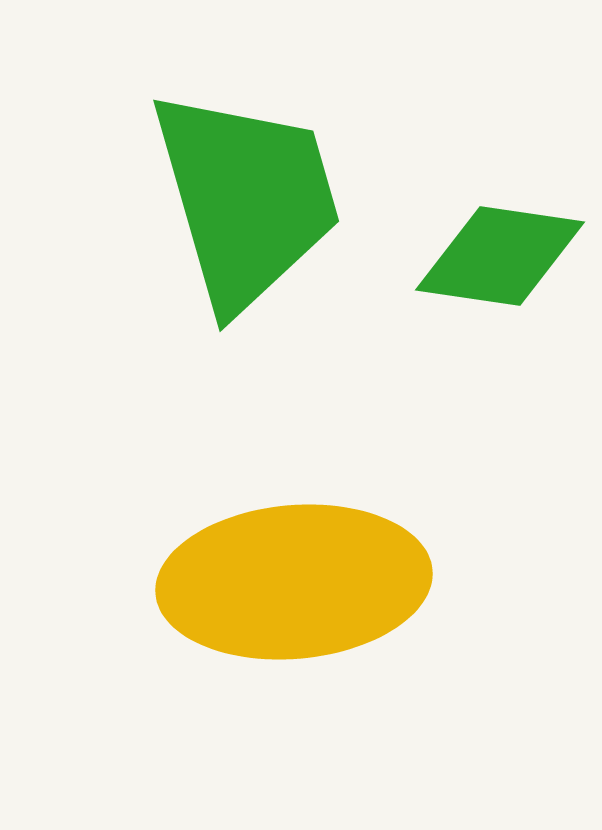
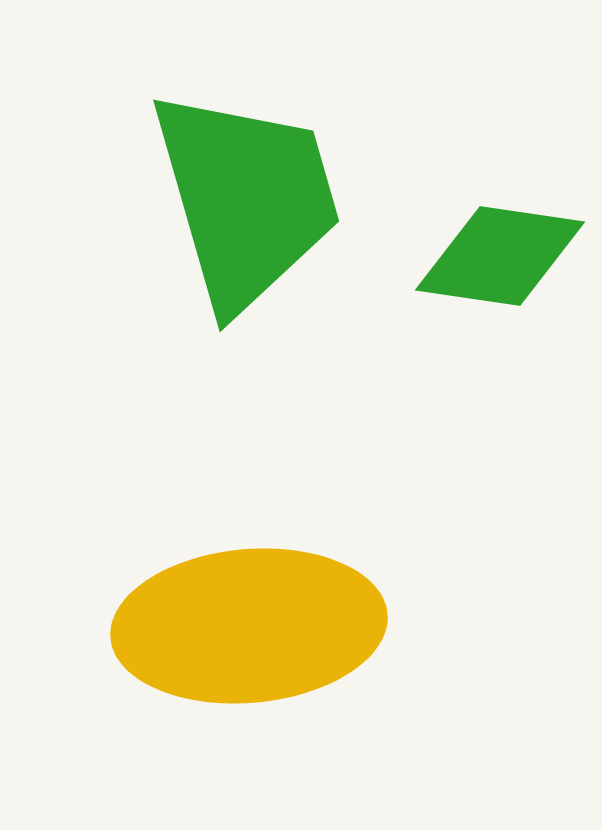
yellow ellipse: moved 45 px left, 44 px down
